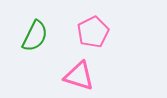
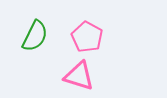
pink pentagon: moved 6 px left, 5 px down; rotated 16 degrees counterclockwise
